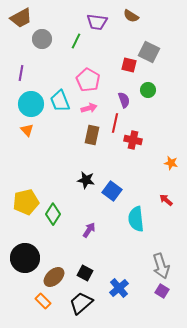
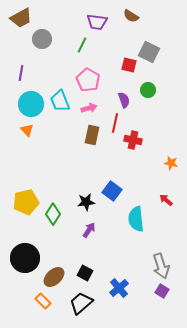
green line: moved 6 px right, 4 px down
black star: moved 22 px down; rotated 18 degrees counterclockwise
